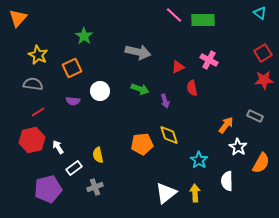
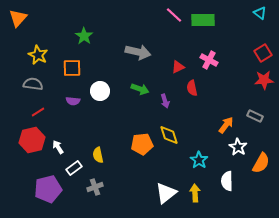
orange square: rotated 24 degrees clockwise
